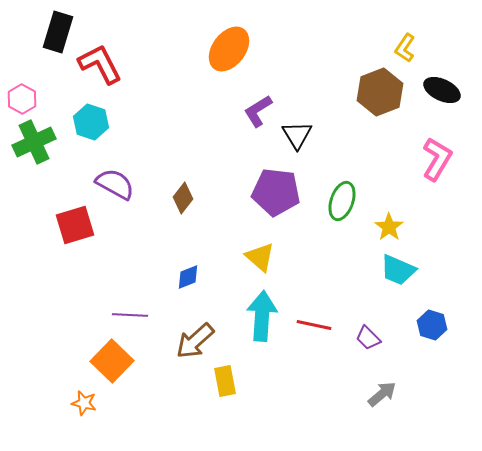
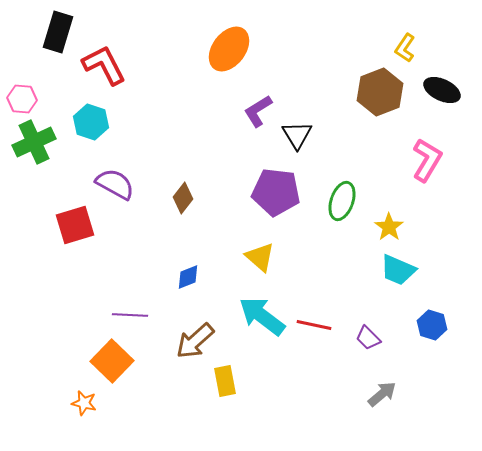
red L-shape: moved 4 px right, 1 px down
pink hexagon: rotated 24 degrees counterclockwise
pink L-shape: moved 10 px left, 1 px down
cyan arrow: rotated 57 degrees counterclockwise
